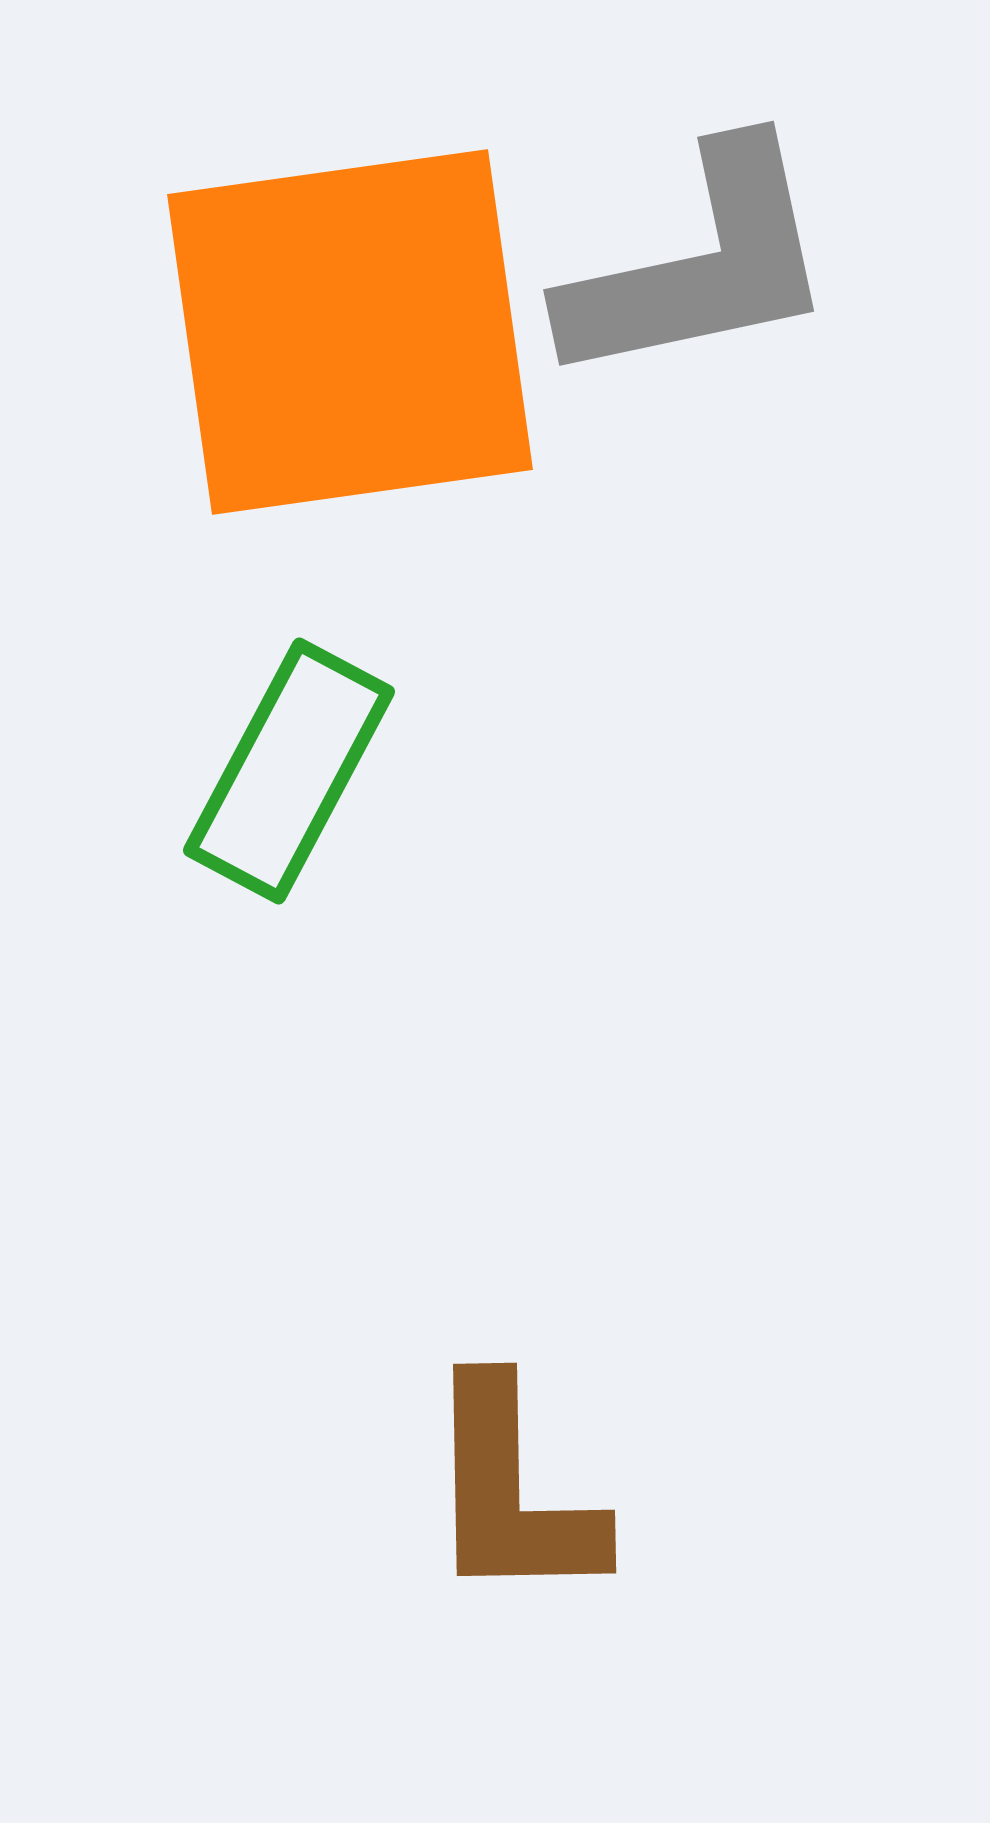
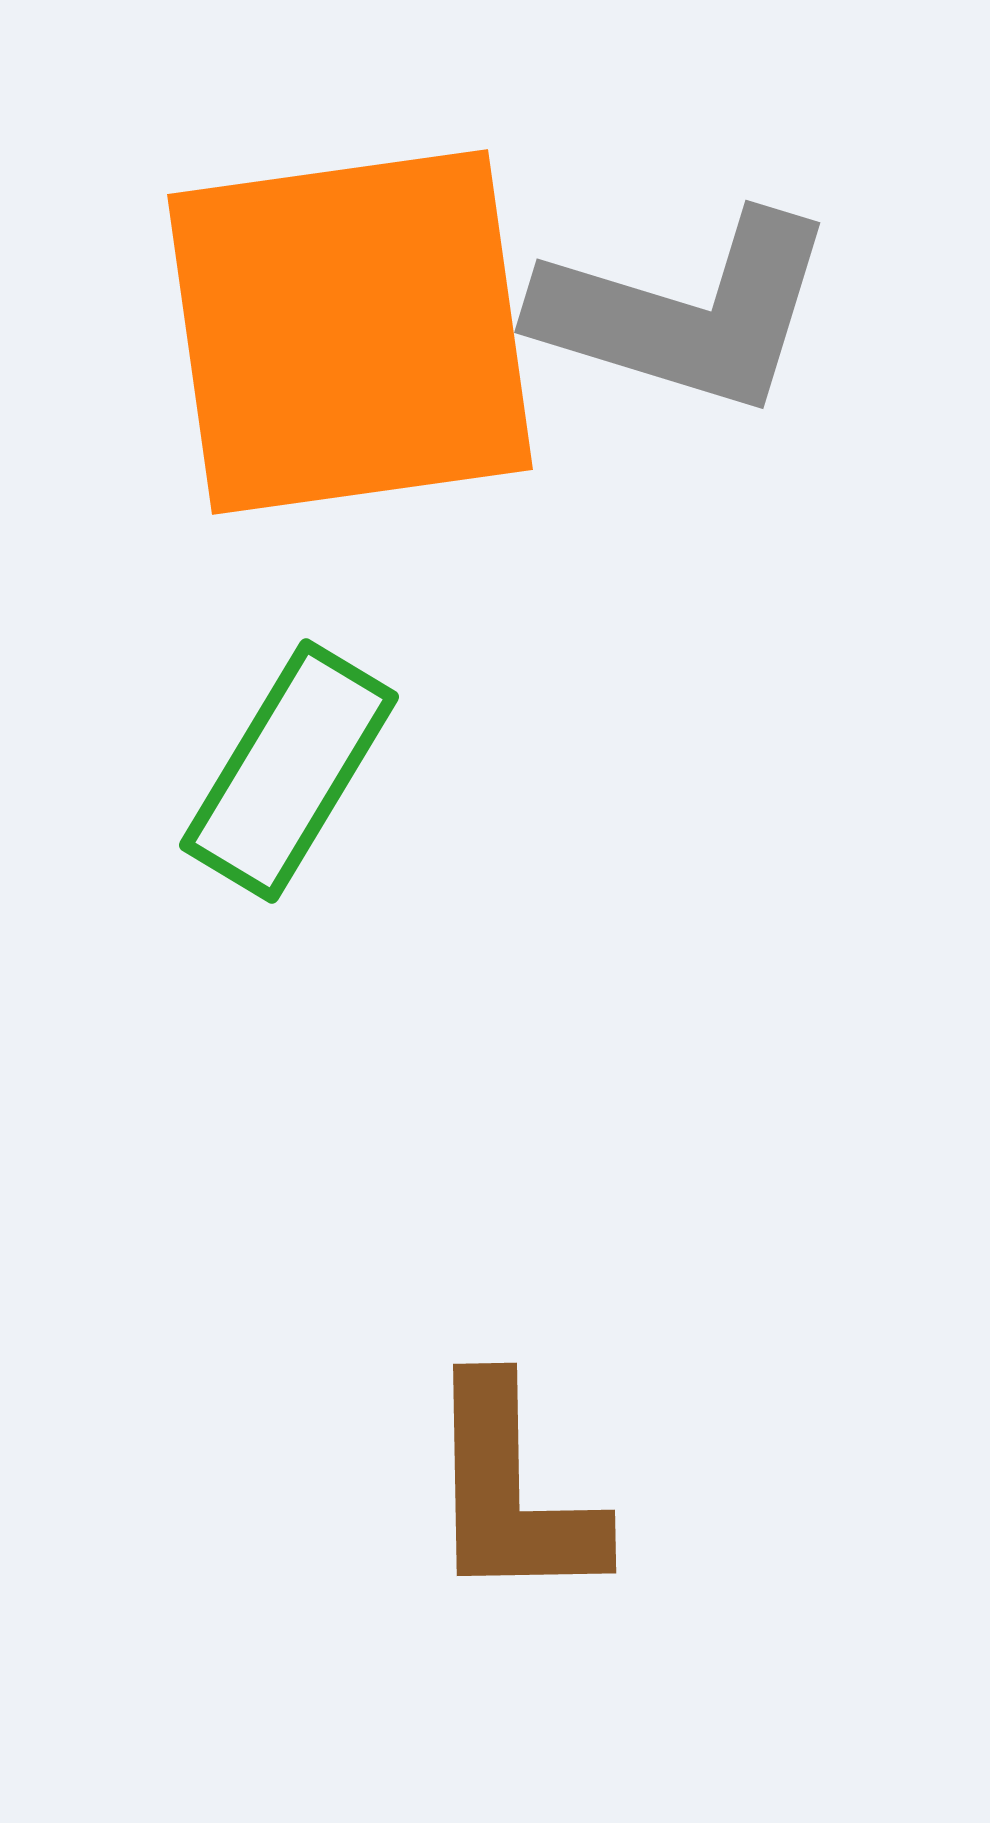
gray L-shape: moved 14 px left, 48 px down; rotated 29 degrees clockwise
green rectangle: rotated 3 degrees clockwise
